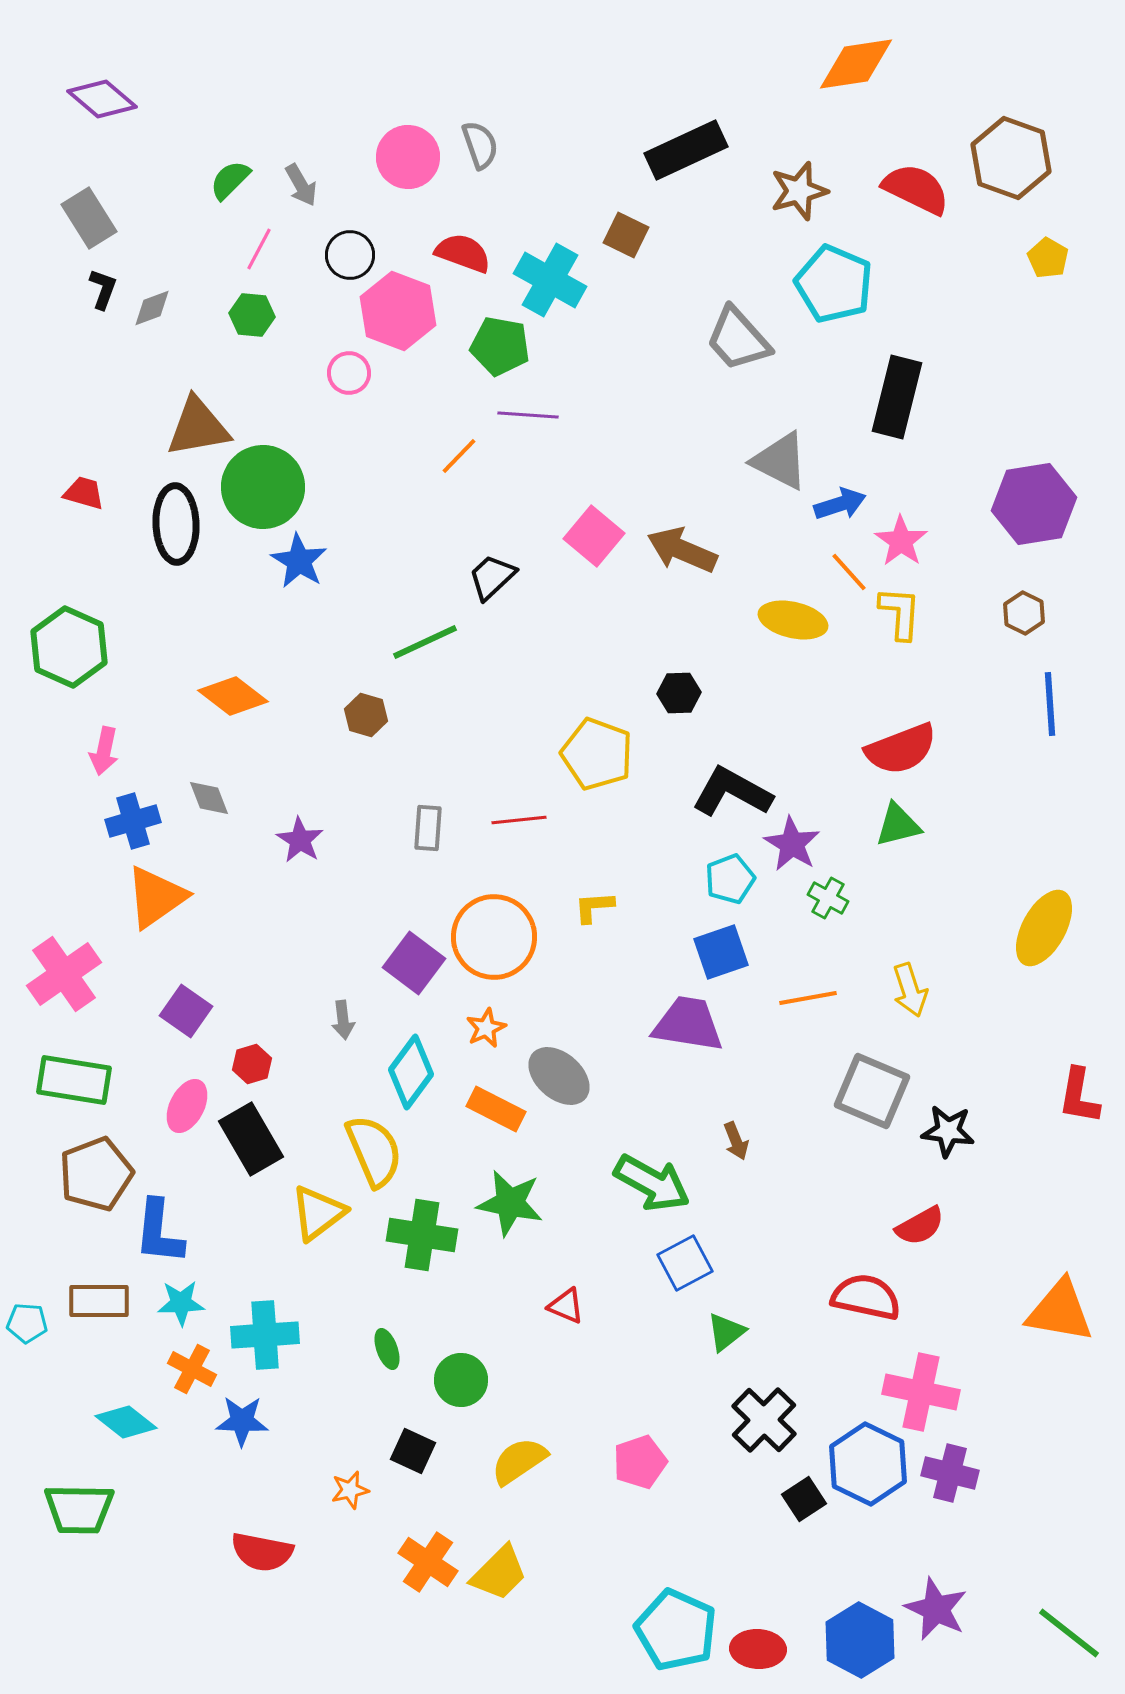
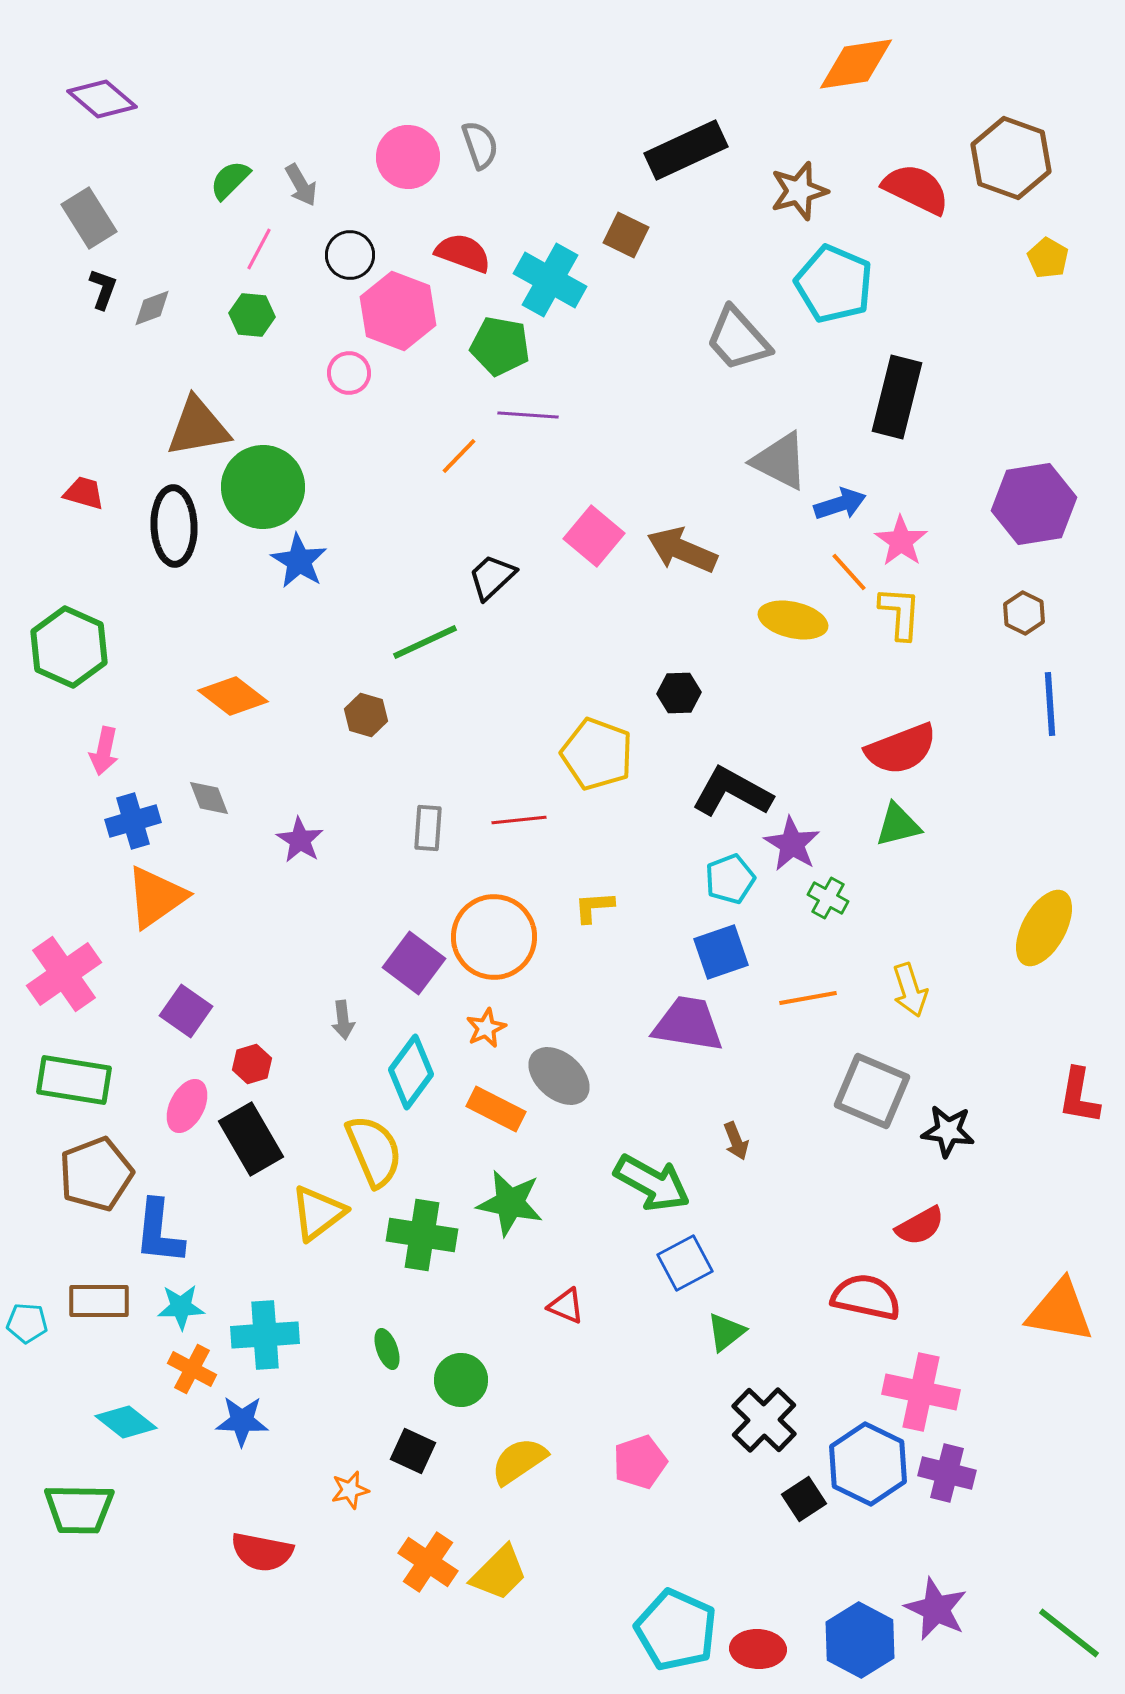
black ellipse at (176, 524): moved 2 px left, 2 px down
cyan star at (181, 1303): moved 4 px down
purple cross at (950, 1473): moved 3 px left
